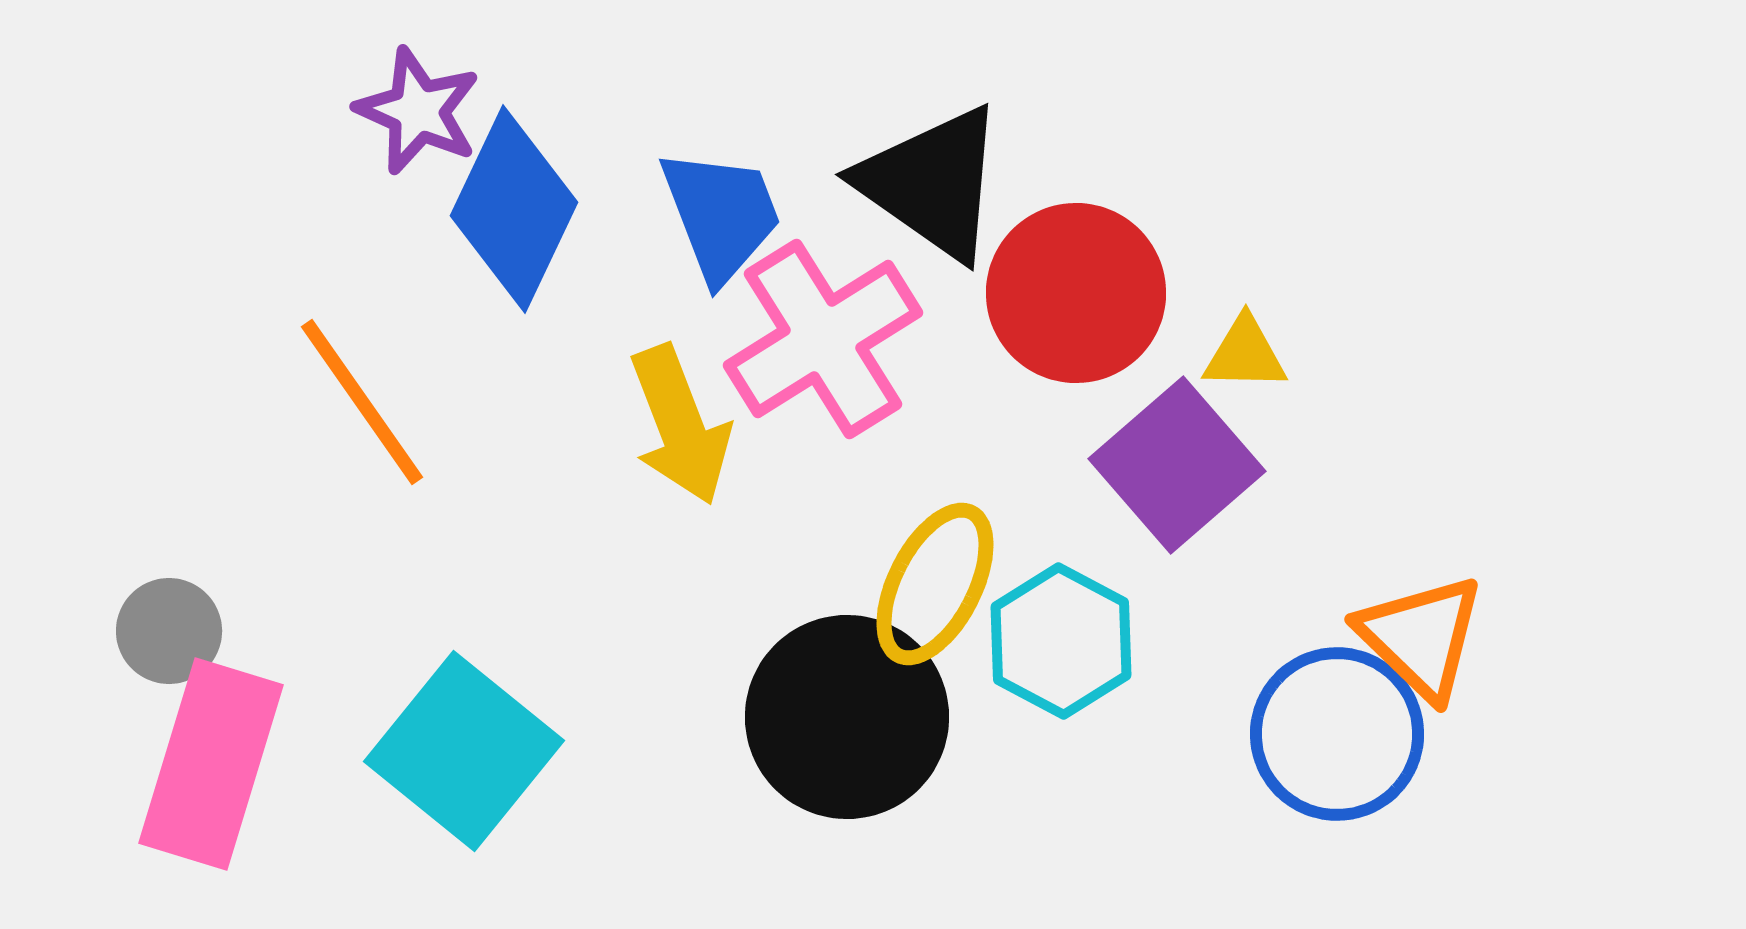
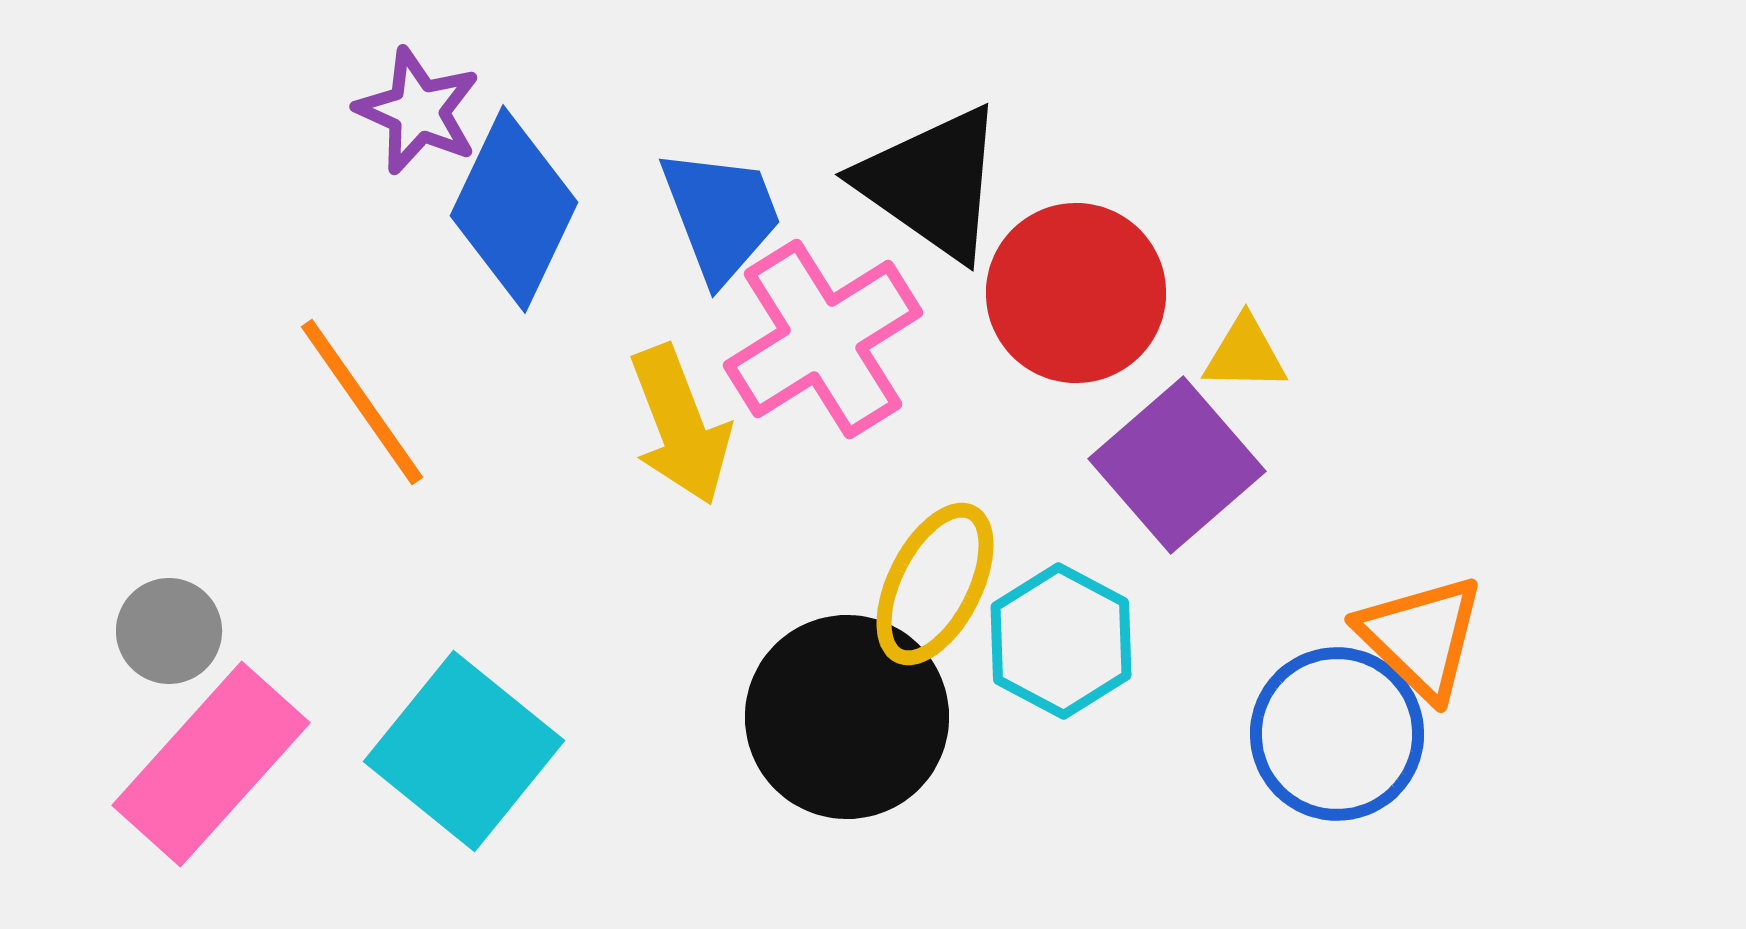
pink rectangle: rotated 25 degrees clockwise
